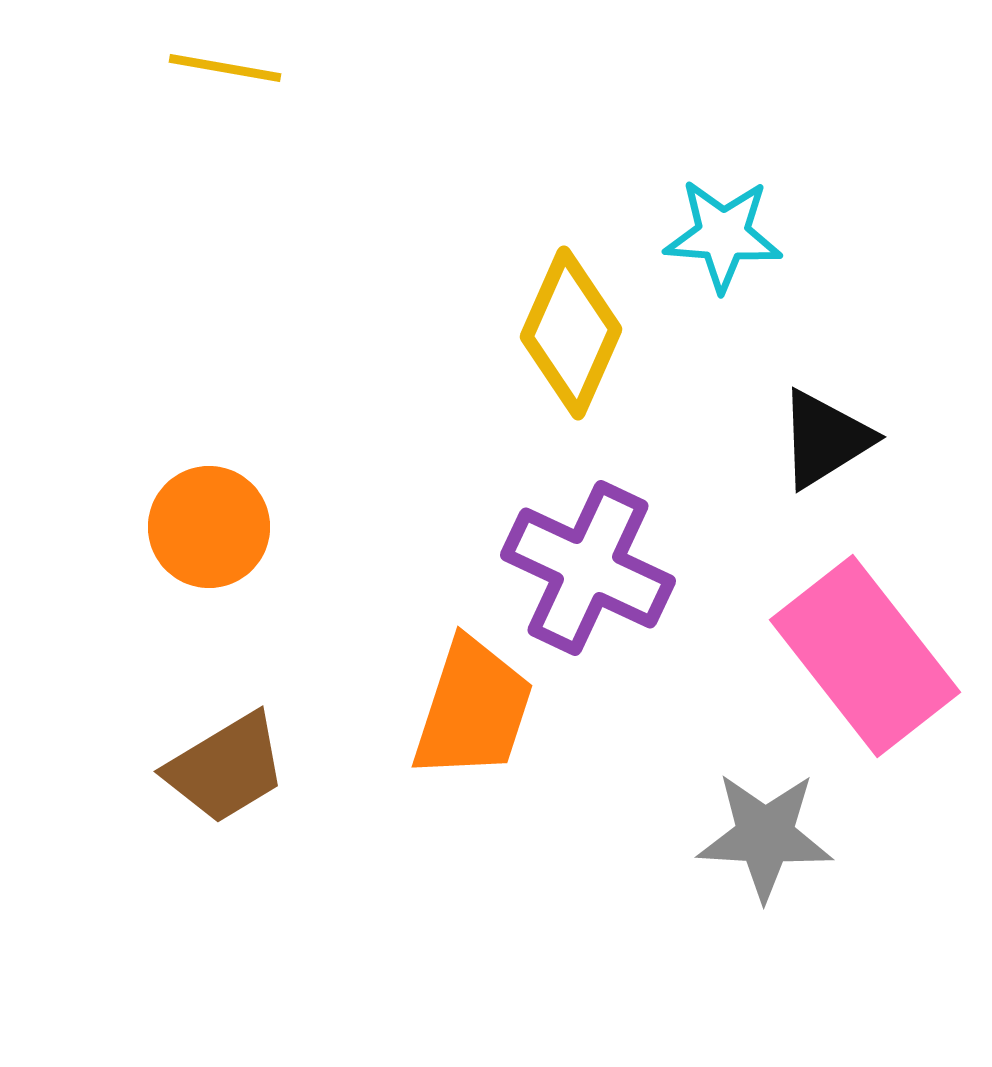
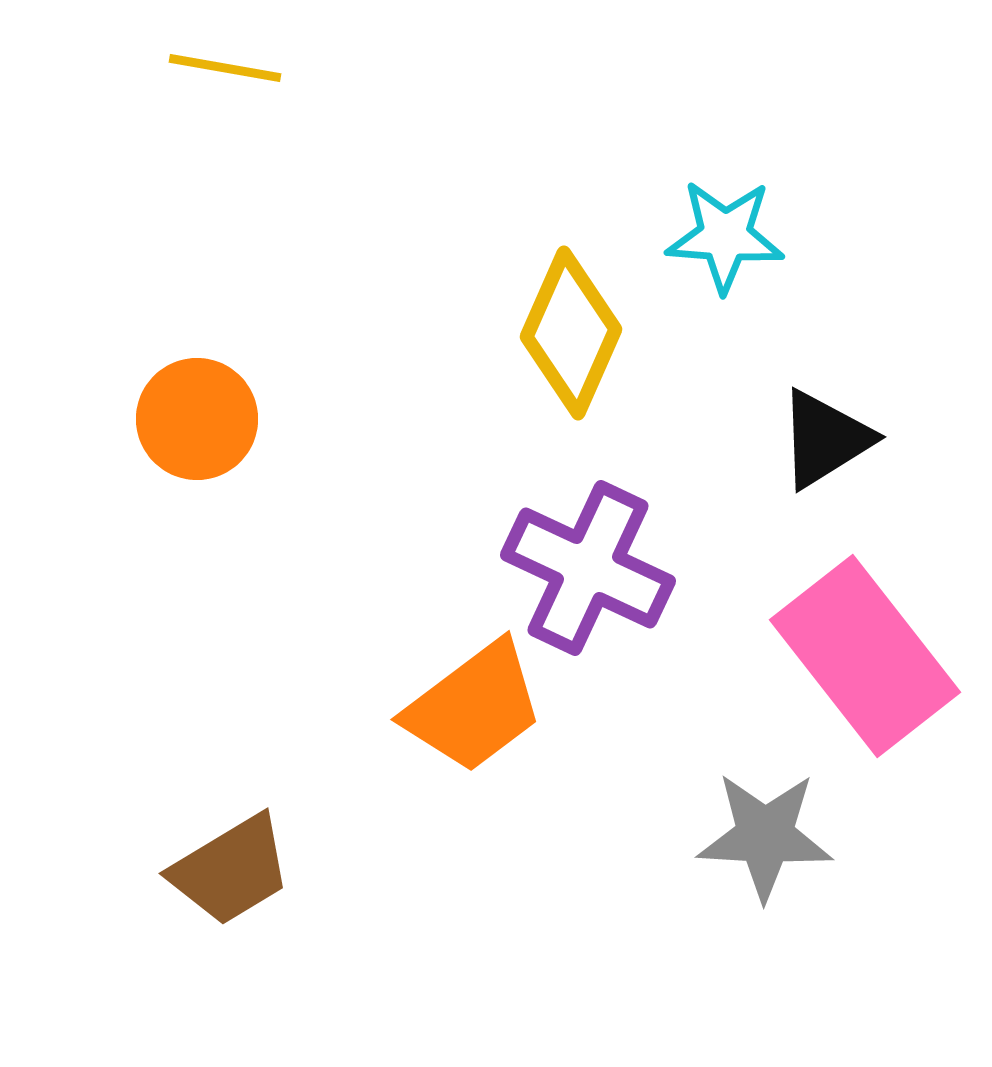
cyan star: moved 2 px right, 1 px down
orange circle: moved 12 px left, 108 px up
orange trapezoid: moved 1 px right, 2 px up; rotated 35 degrees clockwise
brown trapezoid: moved 5 px right, 102 px down
